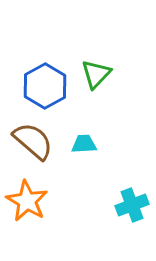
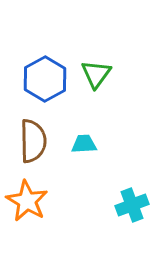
green triangle: rotated 8 degrees counterclockwise
blue hexagon: moved 7 px up
brown semicircle: rotated 48 degrees clockwise
